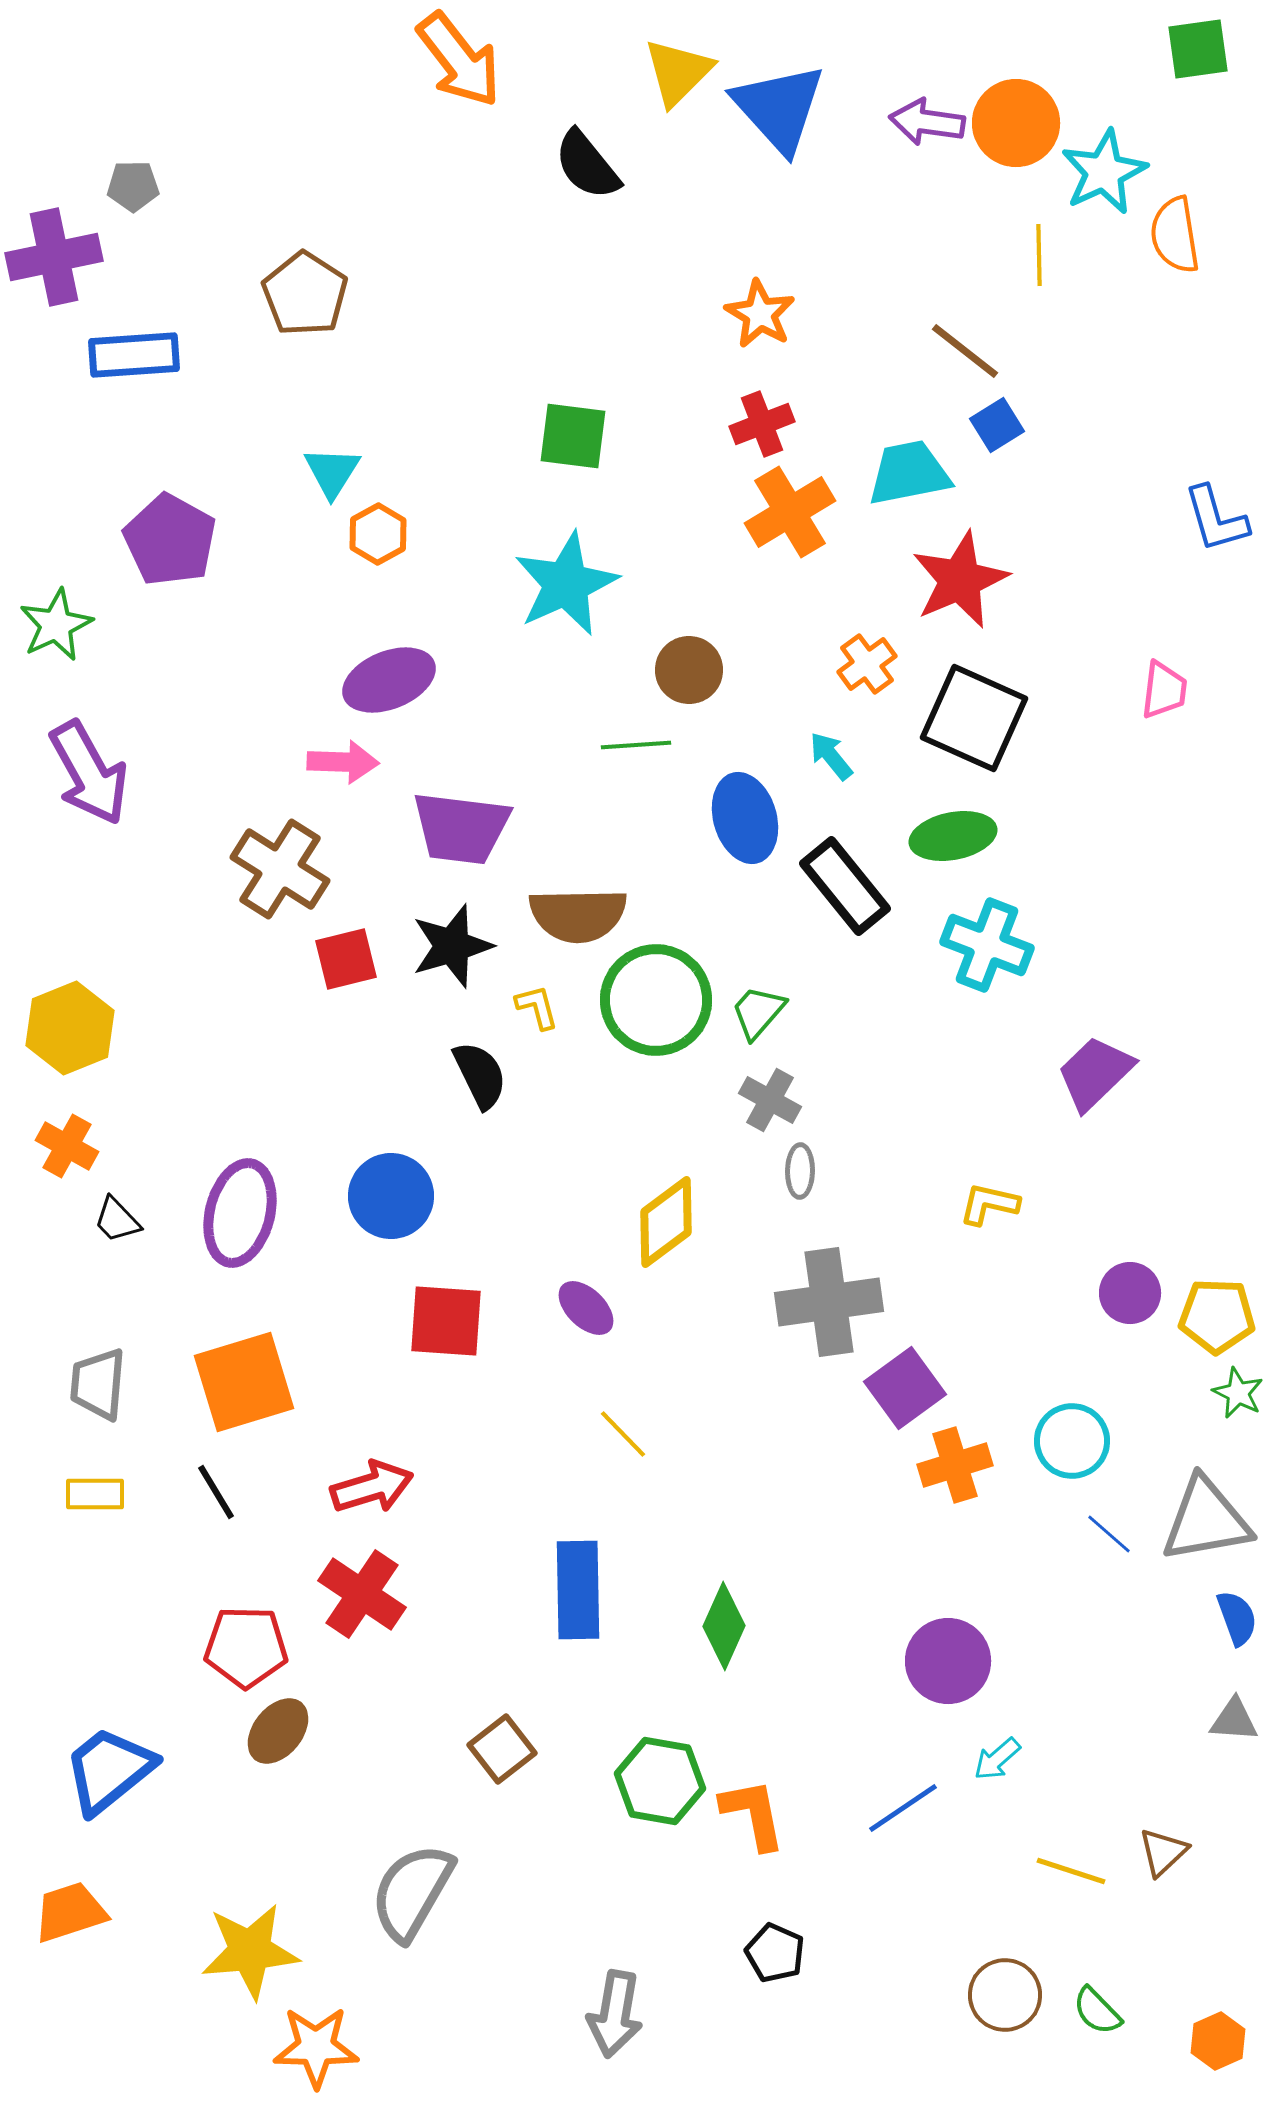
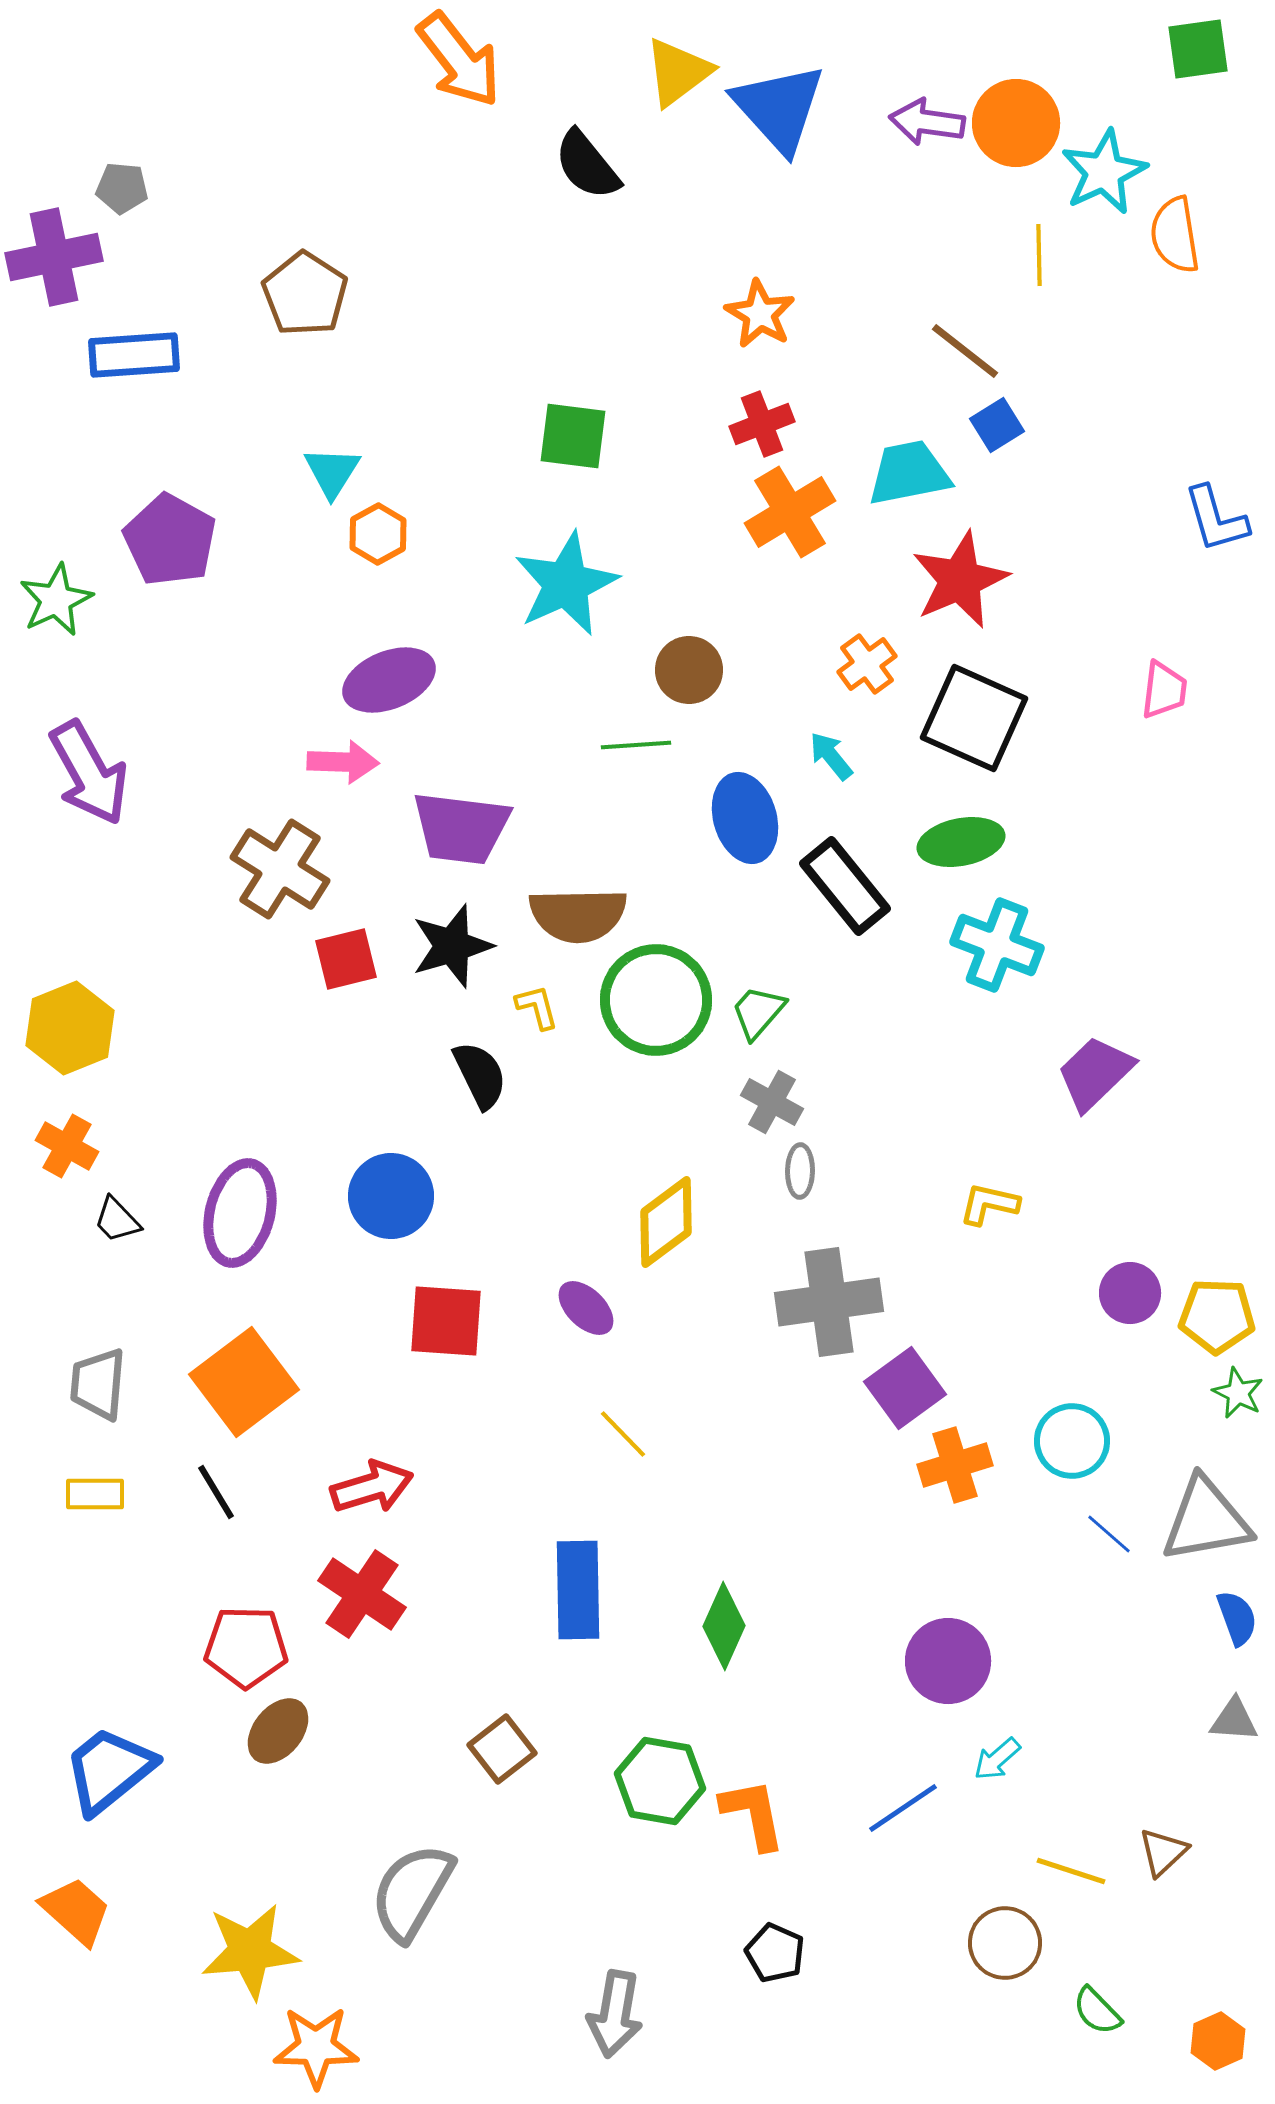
yellow triangle at (678, 72): rotated 8 degrees clockwise
gray pentagon at (133, 186): moved 11 px left, 2 px down; rotated 6 degrees clockwise
green star at (56, 625): moved 25 px up
green ellipse at (953, 836): moved 8 px right, 6 px down
cyan cross at (987, 945): moved 10 px right
gray cross at (770, 1100): moved 2 px right, 2 px down
orange square at (244, 1382): rotated 20 degrees counterclockwise
orange trapezoid at (70, 1912): moved 6 px right, 1 px up; rotated 60 degrees clockwise
brown circle at (1005, 1995): moved 52 px up
